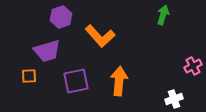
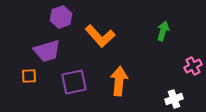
green arrow: moved 16 px down
purple square: moved 2 px left, 1 px down
